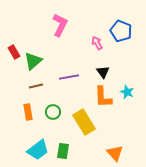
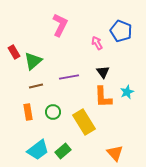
cyan star: rotated 24 degrees clockwise
green rectangle: rotated 42 degrees clockwise
